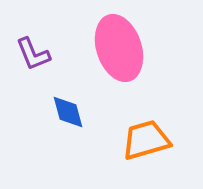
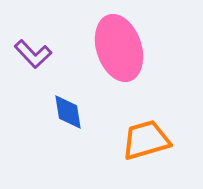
purple L-shape: rotated 21 degrees counterclockwise
blue diamond: rotated 6 degrees clockwise
